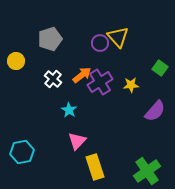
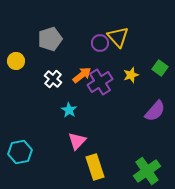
yellow star: moved 10 px up; rotated 14 degrees counterclockwise
cyan hexagon: moved 2 px left
